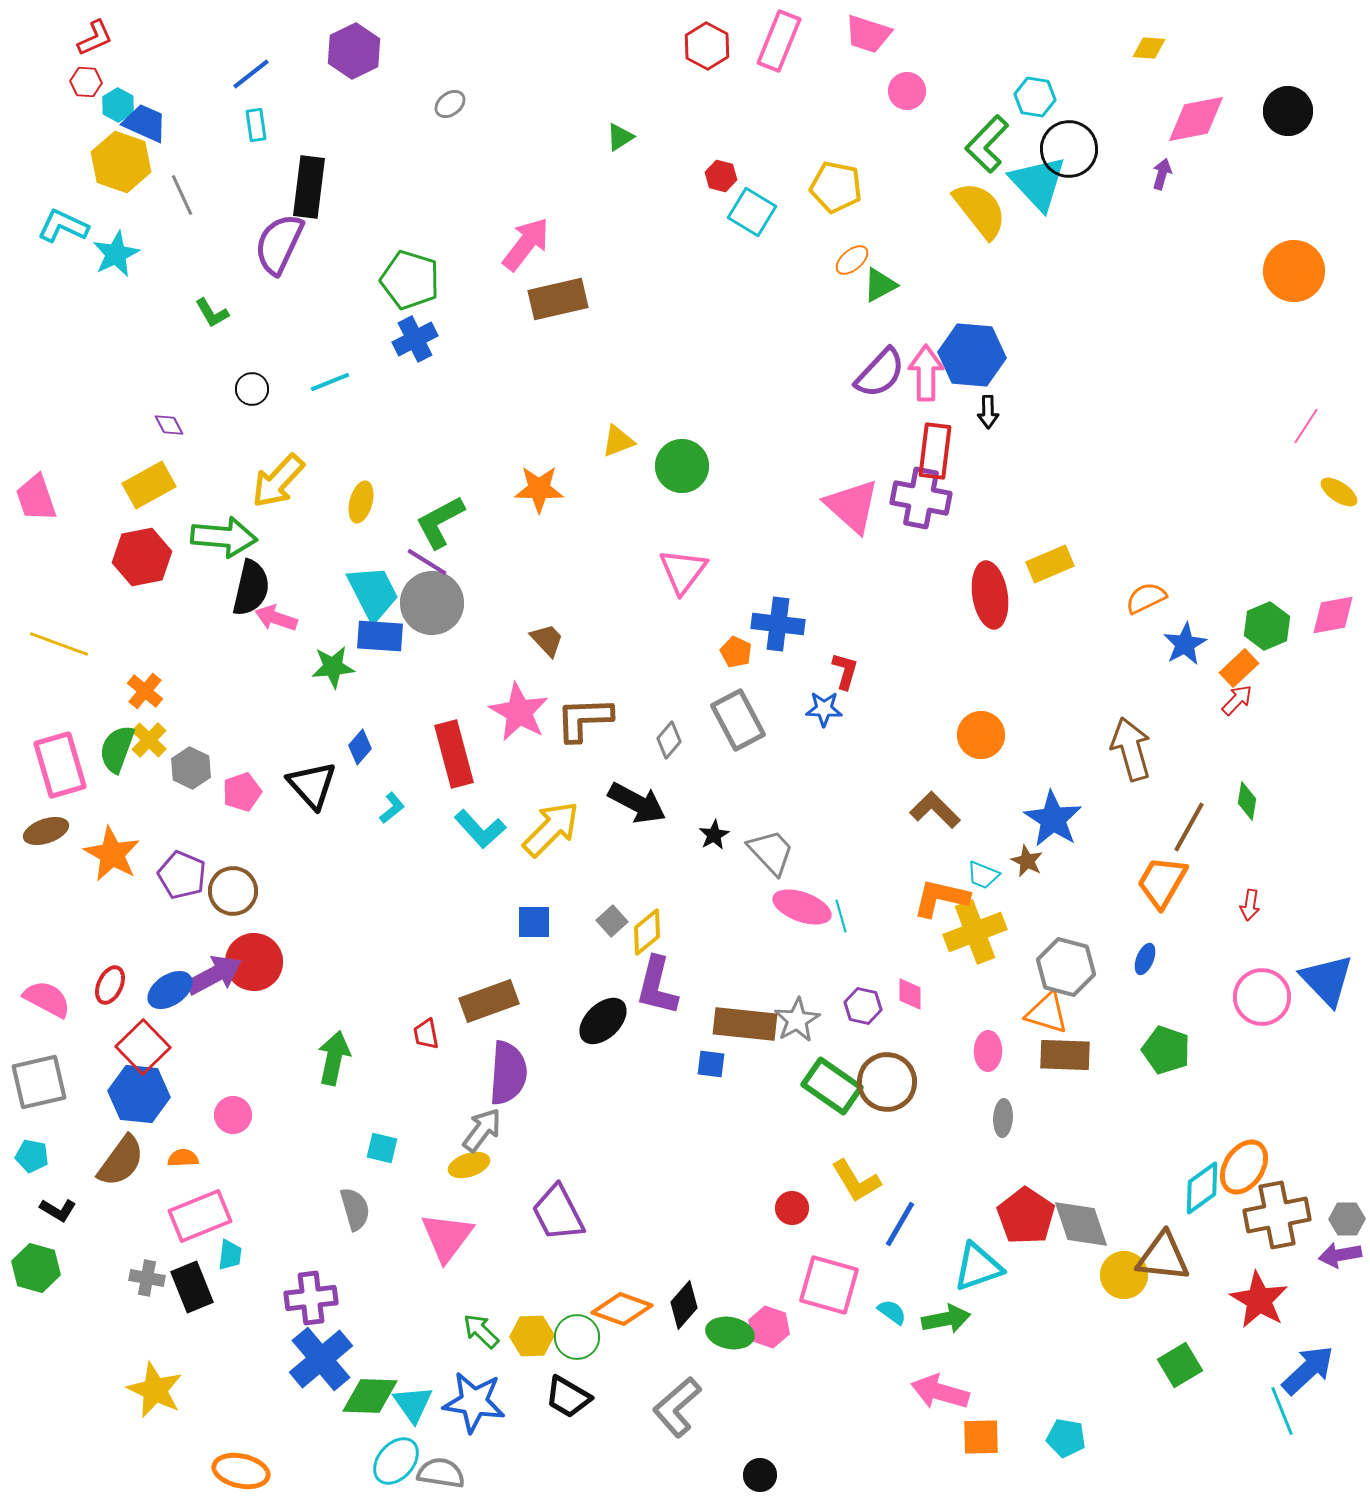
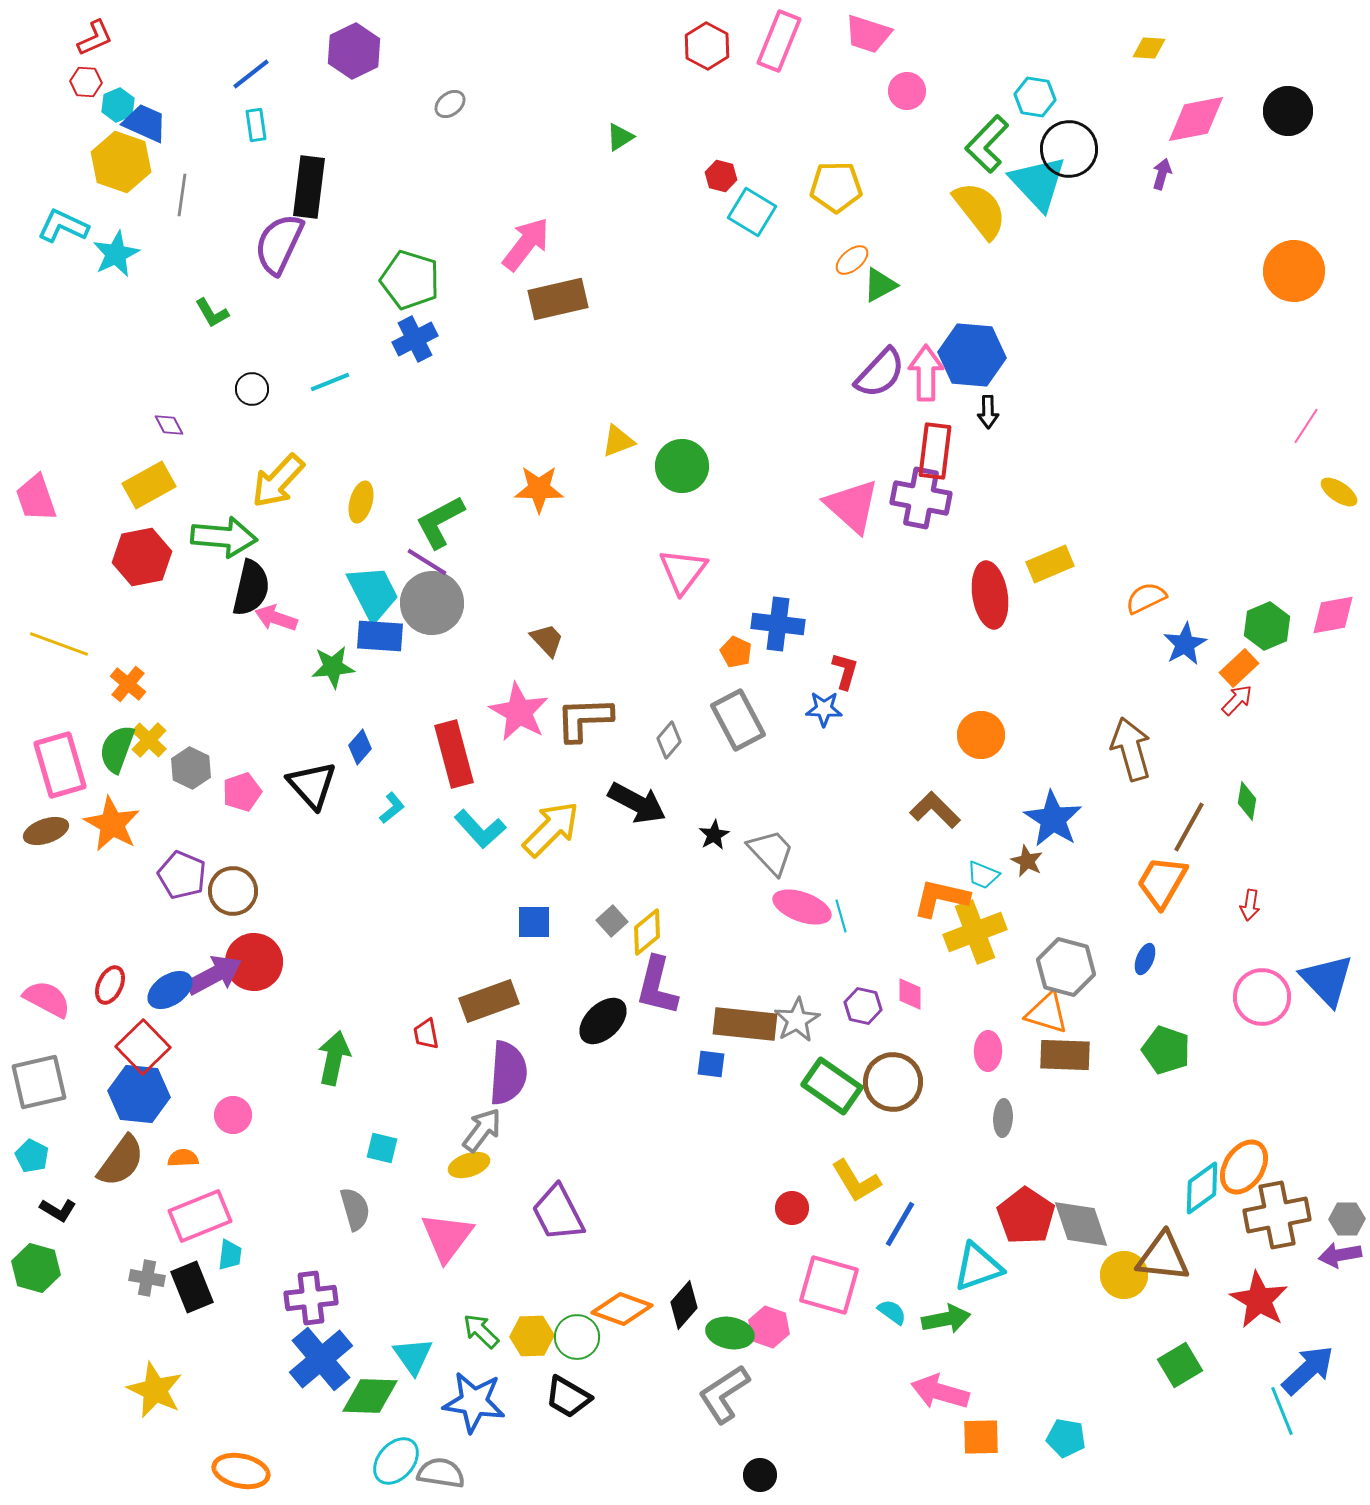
cyan hexagon at (118, 105): rotated 8 degrees clockwise
yellow pentagon at (836, 187): rotated 12 degrees counterclockwise
gray line at (182, 195): rotated 33 degrees clockwise
orange cross at (145, 691): moved 17 px left, 7 px up
orange star at (112, 854): moved 30 px up
brown circle at (887, 1082): moved 6 px right
cyan pentagon at (32, 1156): rotated 16 degrees clockwise
cyan triangle at (413, 1404): moved 48 px up
gray L-shape at (677, 1407): moved 47 px right, 13 px up; rotated 8 degrees clockwise
